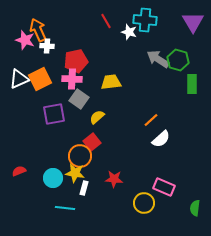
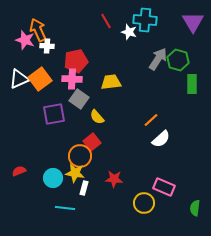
gray arrow: rotated 90 degrees clockwise
orange square: rotated 10 degrees counterclockwise
yellow semicircle: rotated 91 degrees counterclockwise
